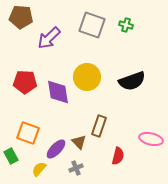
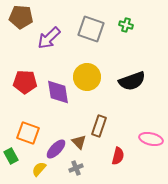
gray square: moved 1 px left, 4 px down
